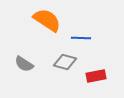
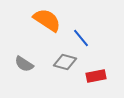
blue line: rotated 48 degrees clockwise
